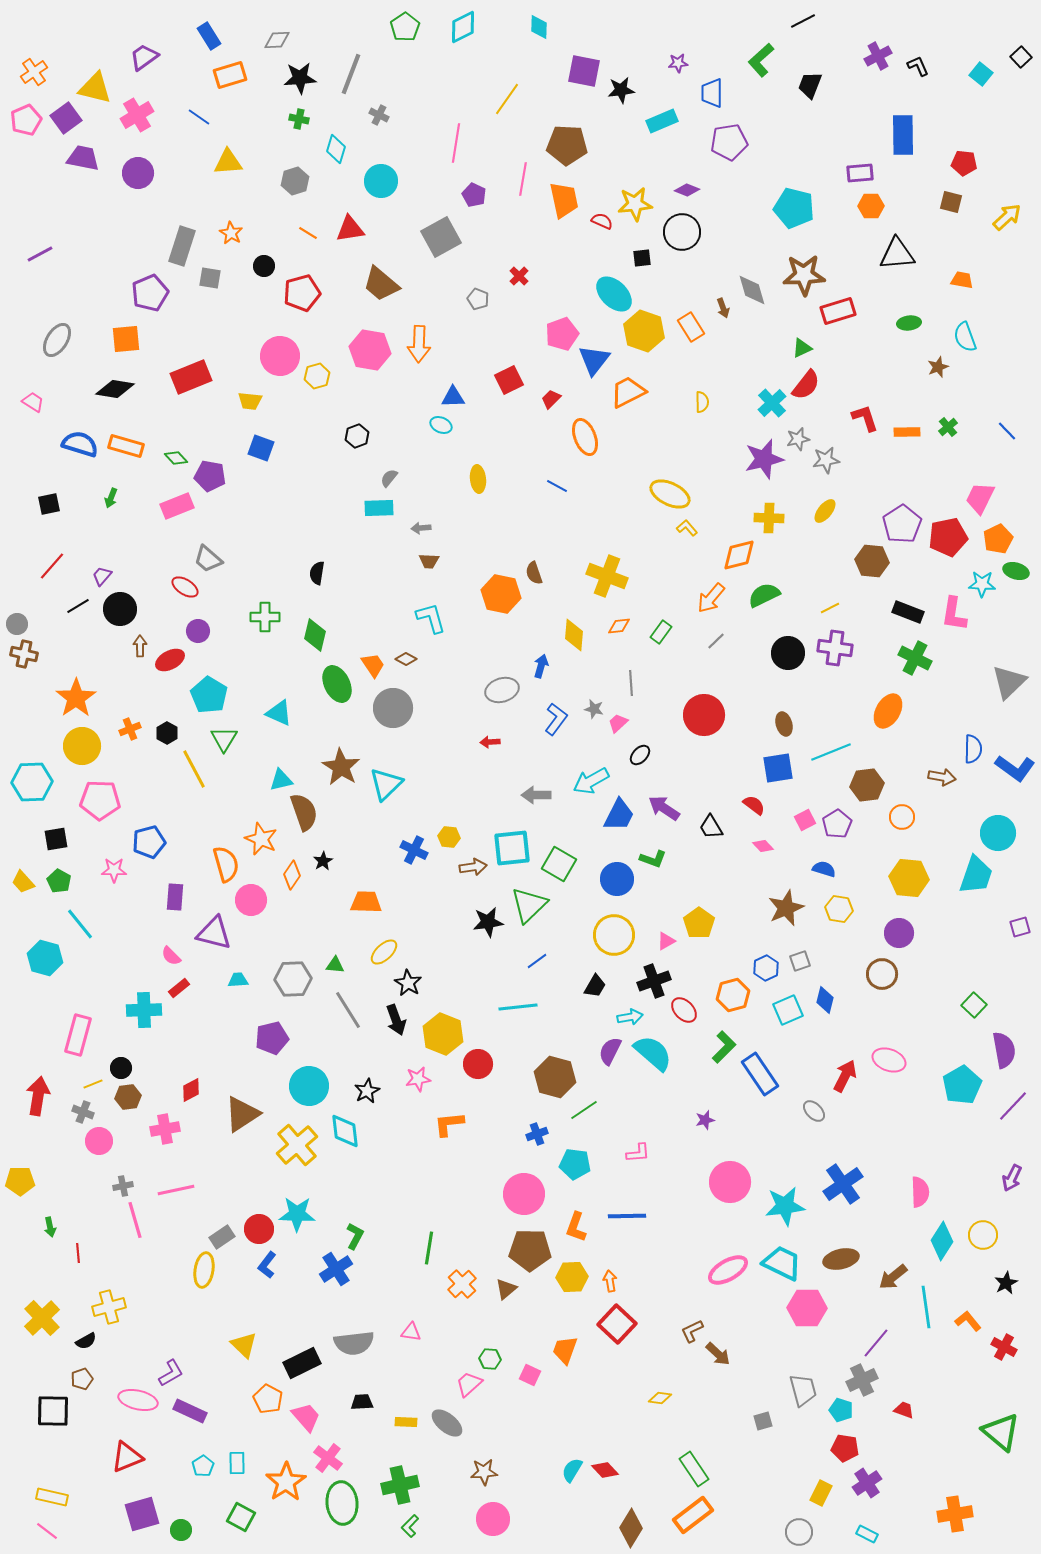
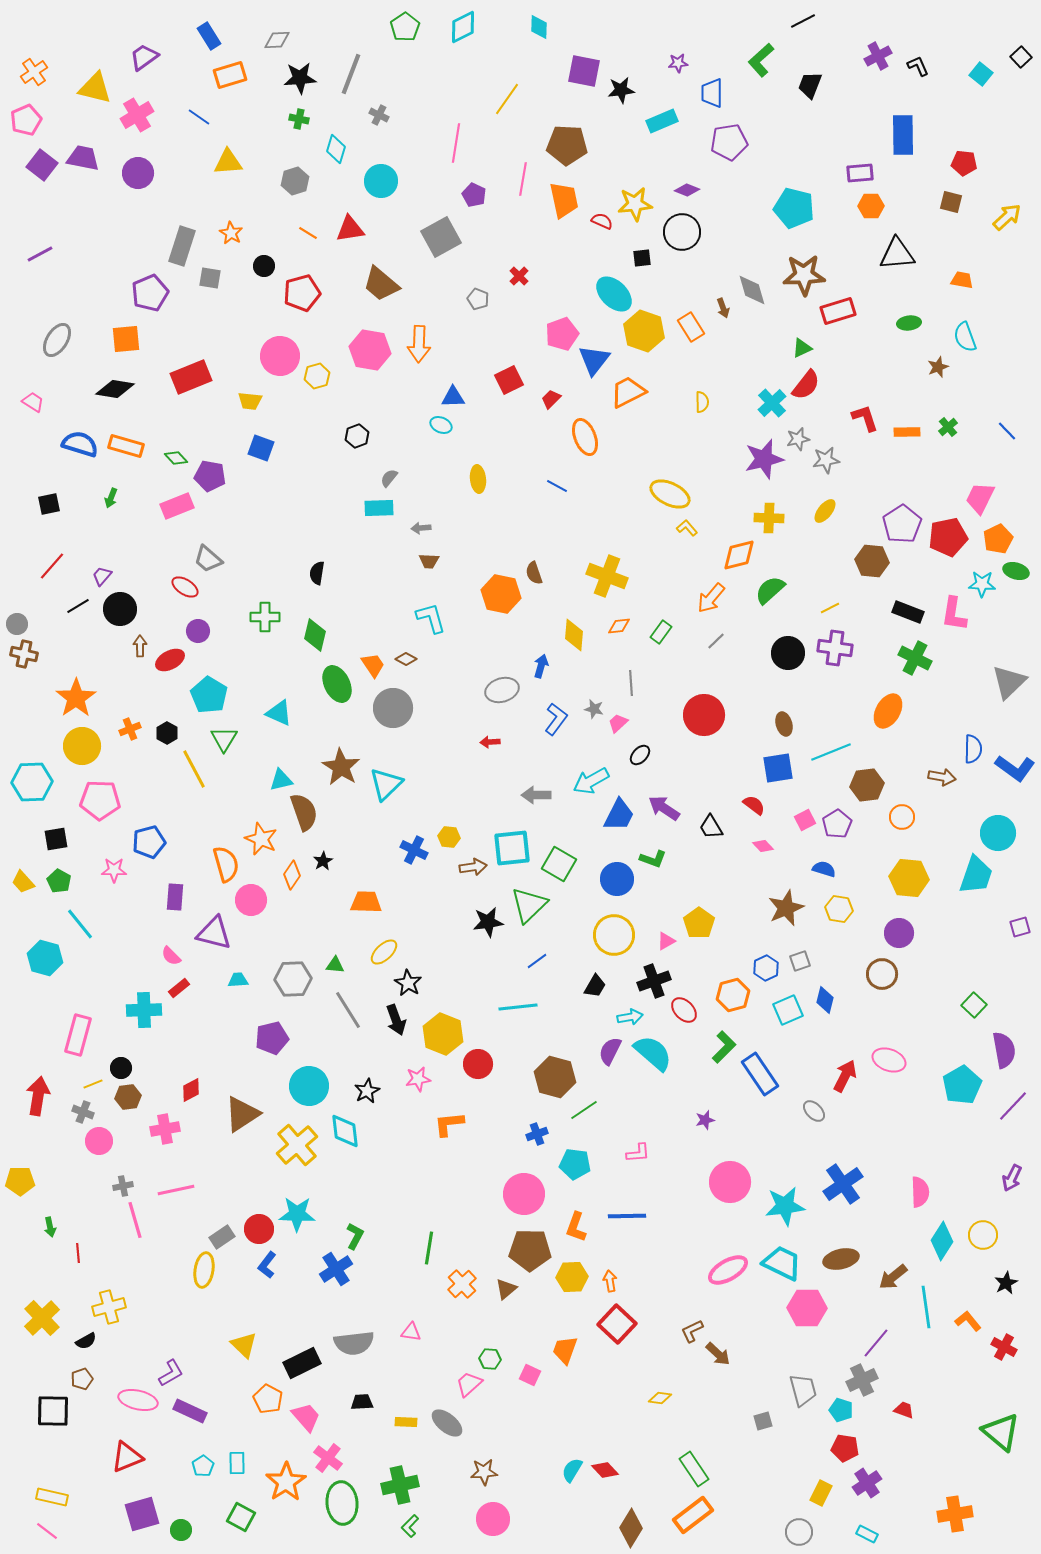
purple square at (66, 118): moved 24 px left, 47 px down; rotated 16 degrees counterclockwise
green semicircle at (764, 595): moved 6 px right, 5 px up; rotated 16 degrees counterclockwise
